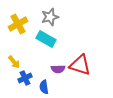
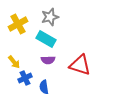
purple semicircle: moved 10 px left, 9 px up
